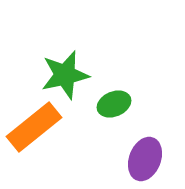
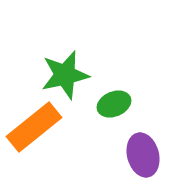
purple ellipse: moved 2 px left, 4 px up; rotated 36 degrees counterclockwise
